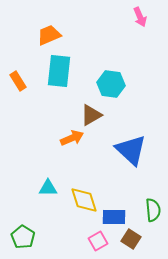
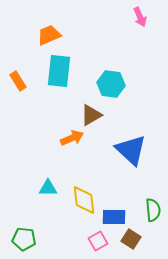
yellow diamond: rotated 12 degrees clockwise
green pentagon: moved 1 px right, 2 px down; rotated 25 degrees counterclockwise
